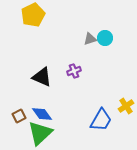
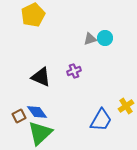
black triangle: moved 1 px left
blue diamond: moved 5 px left, 2 px up
